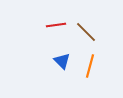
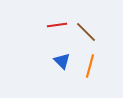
red line: moved 1 px right
